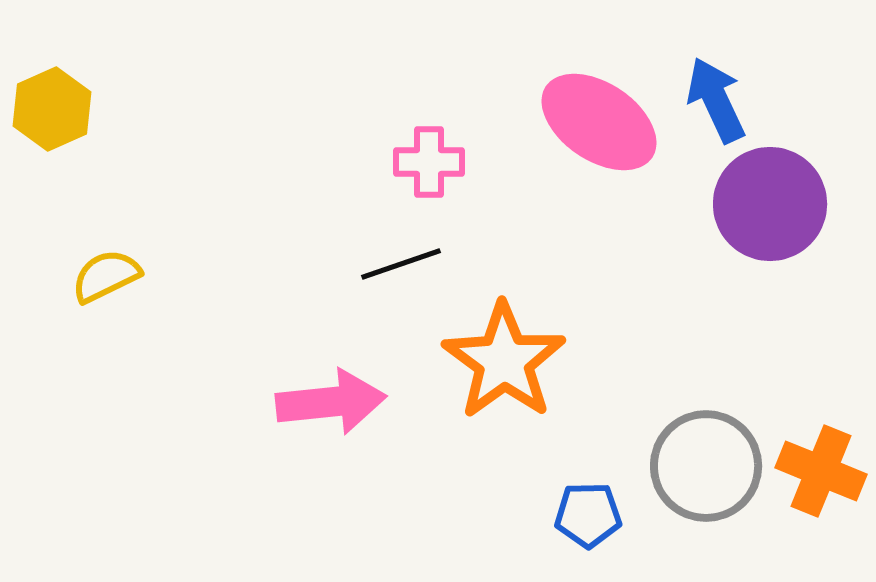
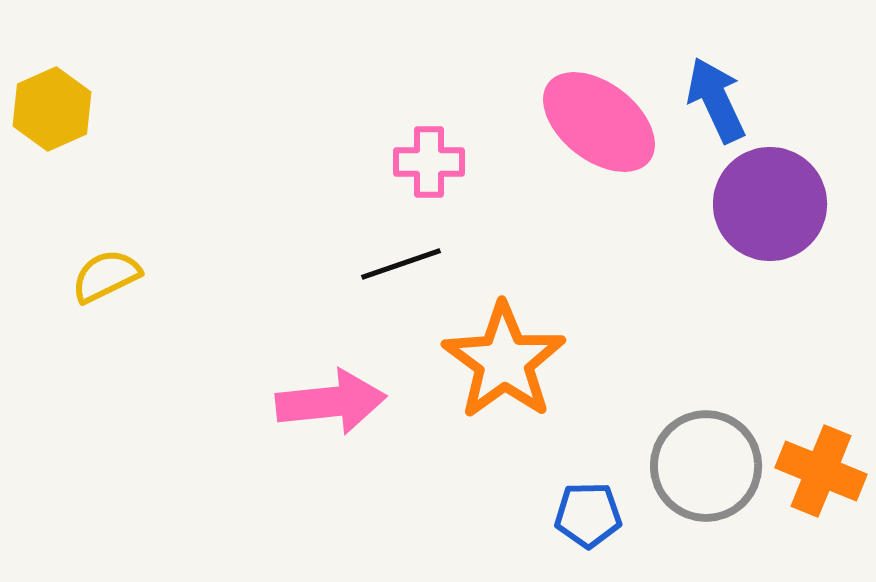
pink ellipse: rotated 4 degrees clockwise
